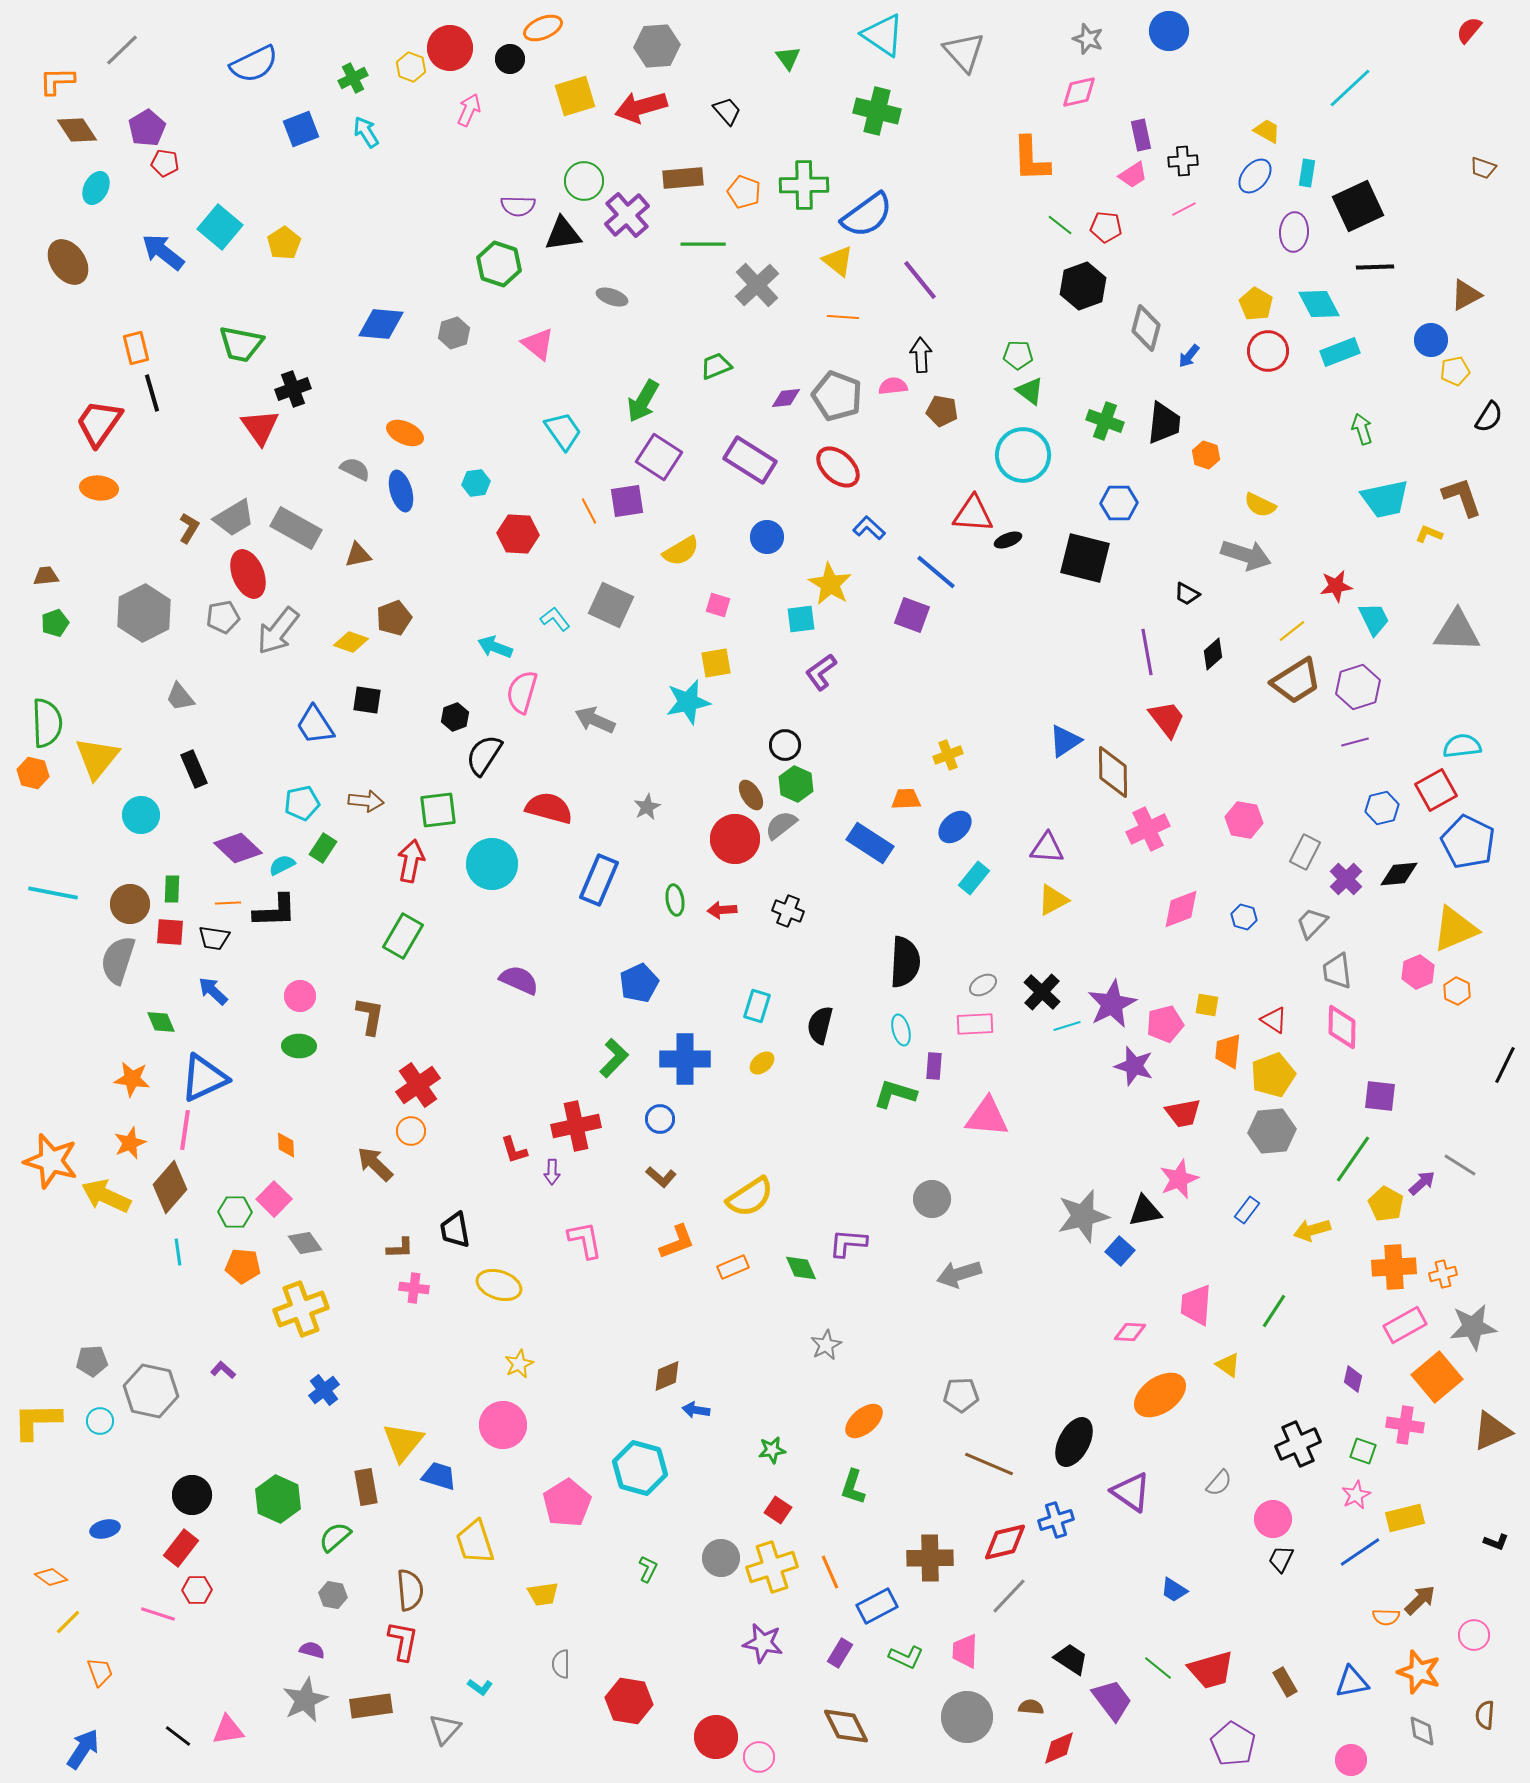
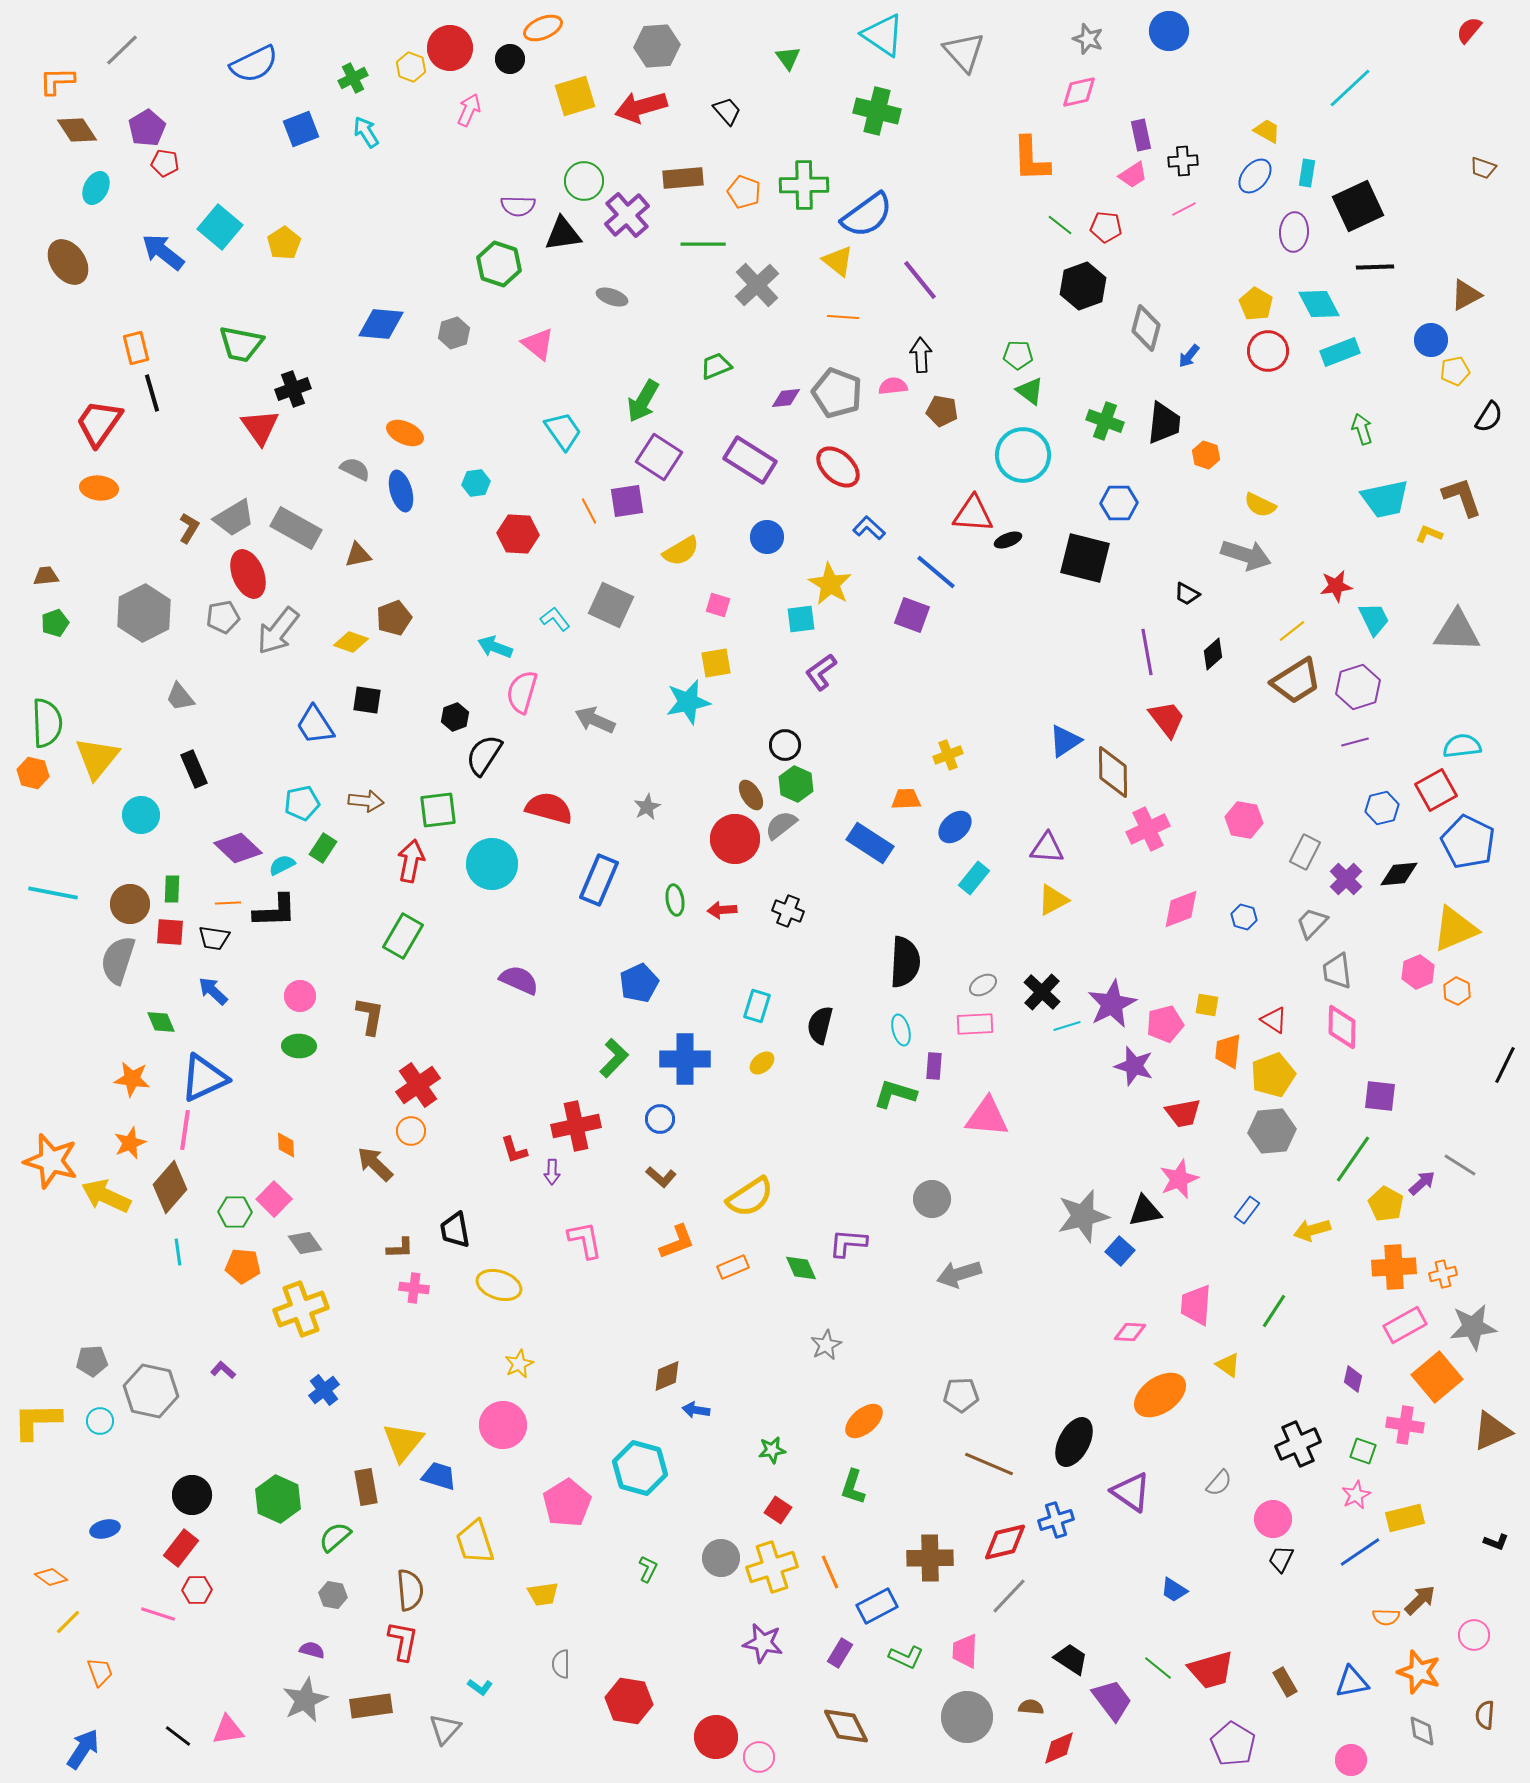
gray pentagon at (837, 396): moved 3 px up
